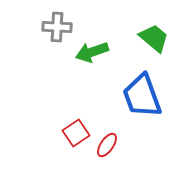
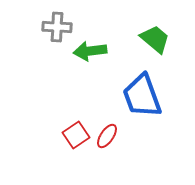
green trapezoid: moved 1 px right, 1 px down
green arrow: moved 2 px left, 1 px up; rotated 12 degrees clockwise
red square: moved 2 px down
red ellipse: moved 9 px up
